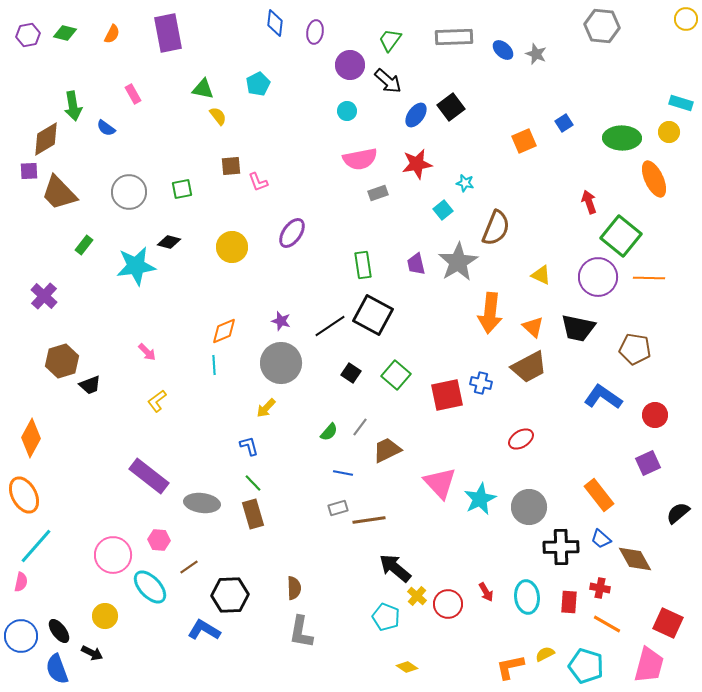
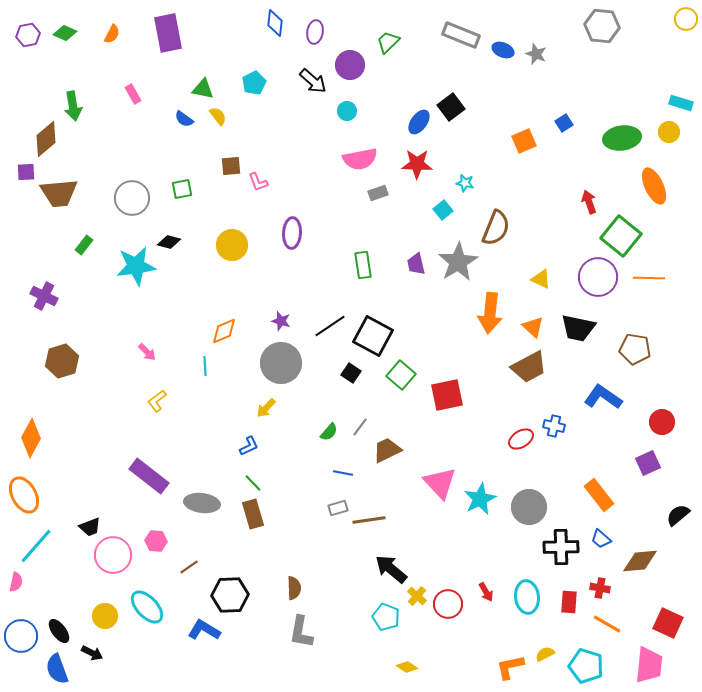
green diamond at (65, 33): rotated 10 degrees clockwise
gray rectangle at (454, 37): moved 7 px right, 2 px up; rotated 24 degrees clockwise
green trapezoid at (390, 40): moved 2 px left, 2 px down; rotated 10 degrees clockwise
blue ellipse at (503, 50): rotated 20 degrees counterclockwise
black arrow at (388, 81): moved 75 px left
cyan pentagon at (258, 84): moved 4 px left, 1 px up
blue ellipse at (416, 115): moved 3 px right, 7 px down
blue semicircle at (106, 128): moved 78 px right, 9 px up
green ellipse at (622, 138): rotated 9 degrees counterclockwise
brown diamond at (46, 139): rotated 9 degrees counterclockwise
red star at (417, 164): rotated 12 degrees clockwise
purple square at (29, 171): moved 3 px left, 1 px down
orange ellipse at (654, 179): moved 7 px down
gray circle at (129, 192): moved 3 px right, 6 px down
brown trapezoid at (59, 193): rotated 51 degrees counterclockwise
purple ellipse at (292, 233): rotated 32 degrees counterclockwise
yellow circle at (232, 247): moved 2 px up
yellow triangle at (541, 275): moved 4 px down
purple cross at (44, 296): rotated 16 degrees counterclockwise
black square at (373, 315): moved 21 px down
cyan line at (214, 365): moved 9 px left, 1 px down
green square at (396, 375): moved 5 px right
blue cross at (481, 383): moved 73 px right, 43 px down
black trapezoid at (90, 385): moved 142 px down
red circle at (655, 415): moved 7 px right, 7 px down
blue L-shape at (249, 446): rotated 80 degrees clockwise
black semicircle at (678, 513): moved 2 px down
pink hexagon at (159, 540): moved 3 px left, 1 px down
brown diamond at (635, 559): moved 5 px right, 2 px down; rotated 66 degrees counterclockwise
black arrow at (395, 568): moved 4 px left, 1 px down
pink semicircle at (21, 582): moved 5 px left
cyan ellipse at (150, 587): moved 3 px left, 20 px down
pink trapezoid at (649, 665): rotated 9 degrees counterclockwise
